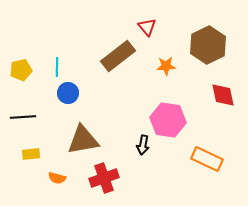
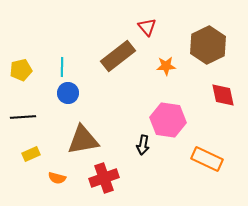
cyan line: moved 5 px right
yellow rectangle: rotated 18 degrees counterclockwise
